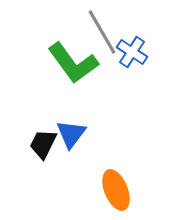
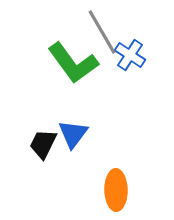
blue cross: moved 2 px left, 3 px down
blue triangle: moved 2 px right
orange ellipse: rotated 21 degrees clockwise
